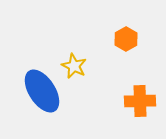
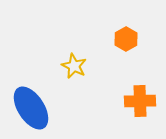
blue ellipse: moved 11 px left, 17 px down
